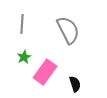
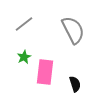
gray line: moved 2 px right; rotated 48 degrees clockwise
gray semicircle: moved 5 px right
pink rectangle: rotated 30 degrees counterclockwise
